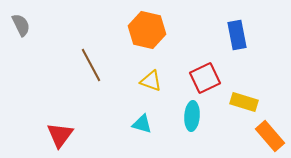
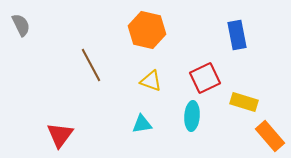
cyan triangle: rotated 25 degrees counterclockwise
